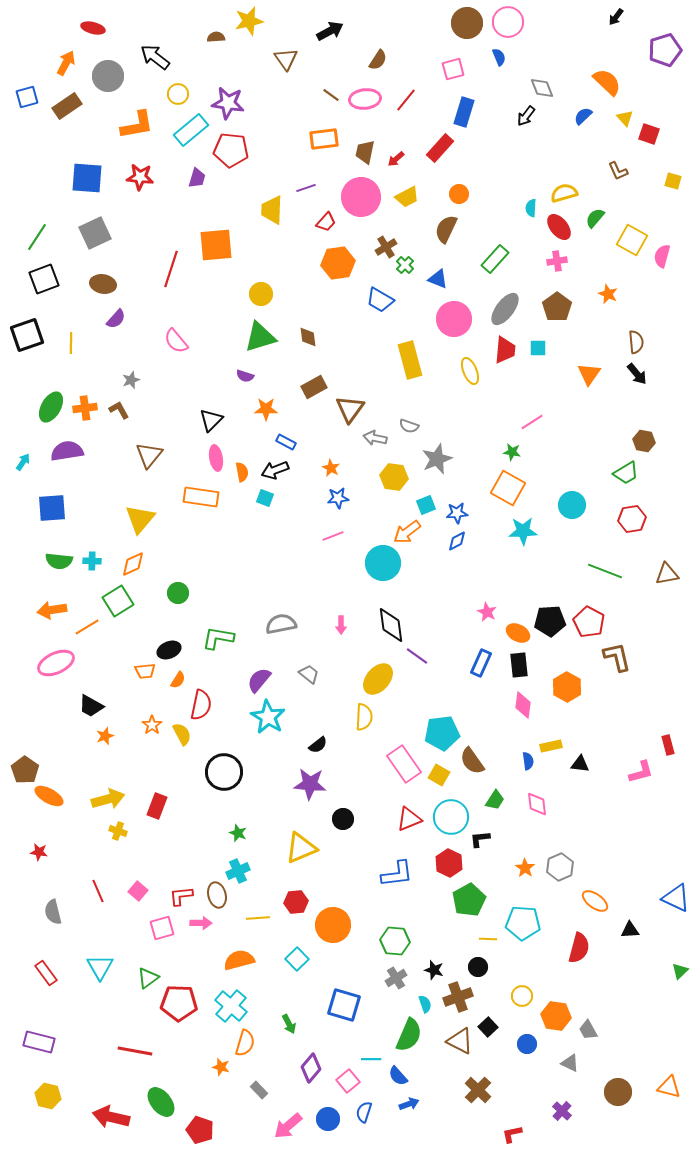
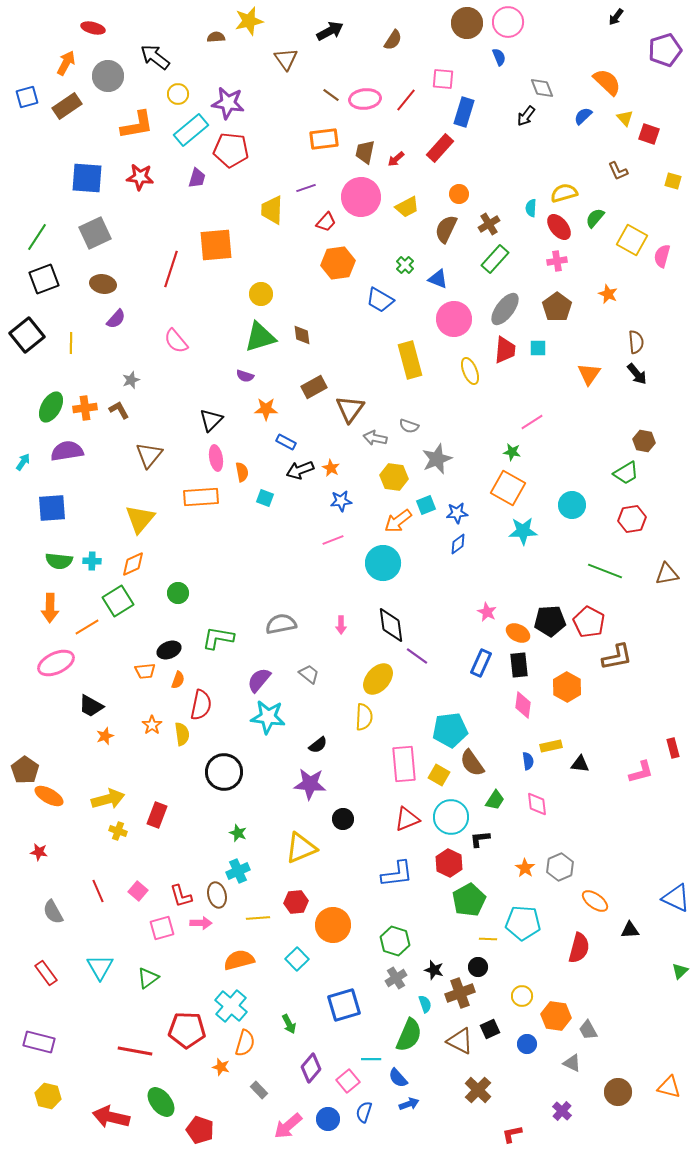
brown semicircle at (378, 60): moved 15 px right, 20 px up
pink square at (453, 69): moved 10 px left, 10 px down; rotated 20 degrees clockwise
yellow trapezoid at (407, 197): moved 10 px down
brown cross at (386, 247): moved 103 px right, 23 px up
black square at (27, 335): rotated 20 degrees counterclockwise
brown diamond at (308, 337): moved 6 px left, 2 px up
black arrow at (275, 470): moved 25 px right
orange rectangle at (201, 497): rotated 12 degrees counterclockwise
blue star at (338, 498): moved 3 px right, 3 px down
orange arrow at (407, 532): moved 9 px left, 11 px up
pink line at (333, 536): moved 4 px down
blue diamond at (457, 541): moved 1 px right, 3 px down; rotated 10 degrees counterclockwise
orange arrow at (52, 610): moved 2 px left, 2 px up; rotated 80 degrees counterclockwise
brown L-shape at (617, 657): rotated 92 degrees clockwise
orange semicircle at (178, 680): rotated 12 degrees counterclockwise
cyan star at (268, 717): rotated 24 degrees counterclockwise
cyan pentagon at (442, 733): moved 8 px right, 3 px up
yellow semicircle at (182, 734): rotated 20 degrees clockwise
red rectangle at (668, 745): moved 5 px right, 3 px down
brown semicircle at (472, 761): moved 2 px down
pink rectangle at (404, 764): rotated 30 degrees clockwise
red rectangle at (157, 806): moved 9 px down
red triangle at (409, 819): moved 2 px left
red L-shape at (181, 896): rotated 100 degrees counterclockwise
gray semicircle at (53, 912): rotated 15 degrees counterclockwise
green hexagon at (395, 941): rotated 12 degrees clockwise
brown cross at (458, 997): moved 2 px right, 4 px up
red pentagon at (179, 1003): moved 8 px right, 27 px down
blue square at (344, 1005): rotated 32 degrees counterclockwise
black square at (488, 1027): moved 2 px right, 2 px down; rotated 18 degrees clockwise
gray triangle at (570, 1063): moved 2 px right
blue semicircle at (398, 1076): moved 2 px down
